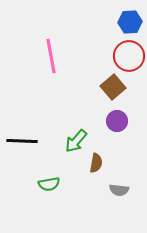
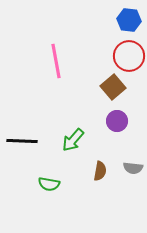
blue hexagon: moved 1 px left, 2 px up; rotated 10 degrees clockwise
pink line: moved 5 px right, 5 px down
green arrow: moved 3 px left, 1 px up
brown semicircle: moved 4 px right, 8 px down
green semicircle: rotated 20 degrees clockwise
gray semicircle: moved 14 px right, 22 px up
